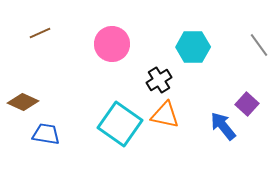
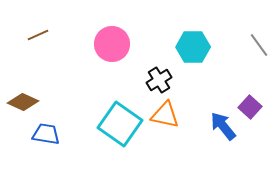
brown line: moved 2 px left, 2 px down
purple square: moved 3 px right, 3 px down
